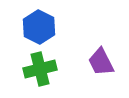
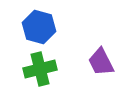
blue hexagon: rotated 12 degrees counterclockwise
